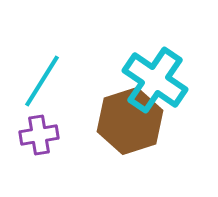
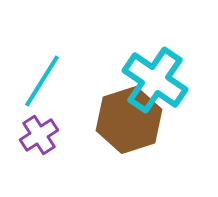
brown hexagon: moved 1 px left, 1 px up
purple cross: rotated 24 degrees counterclockwise
